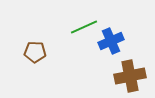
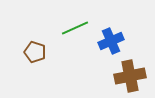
green line: moved 9 px left, 1 px down
brown pentagon: rotated 15 degrees clockwise
